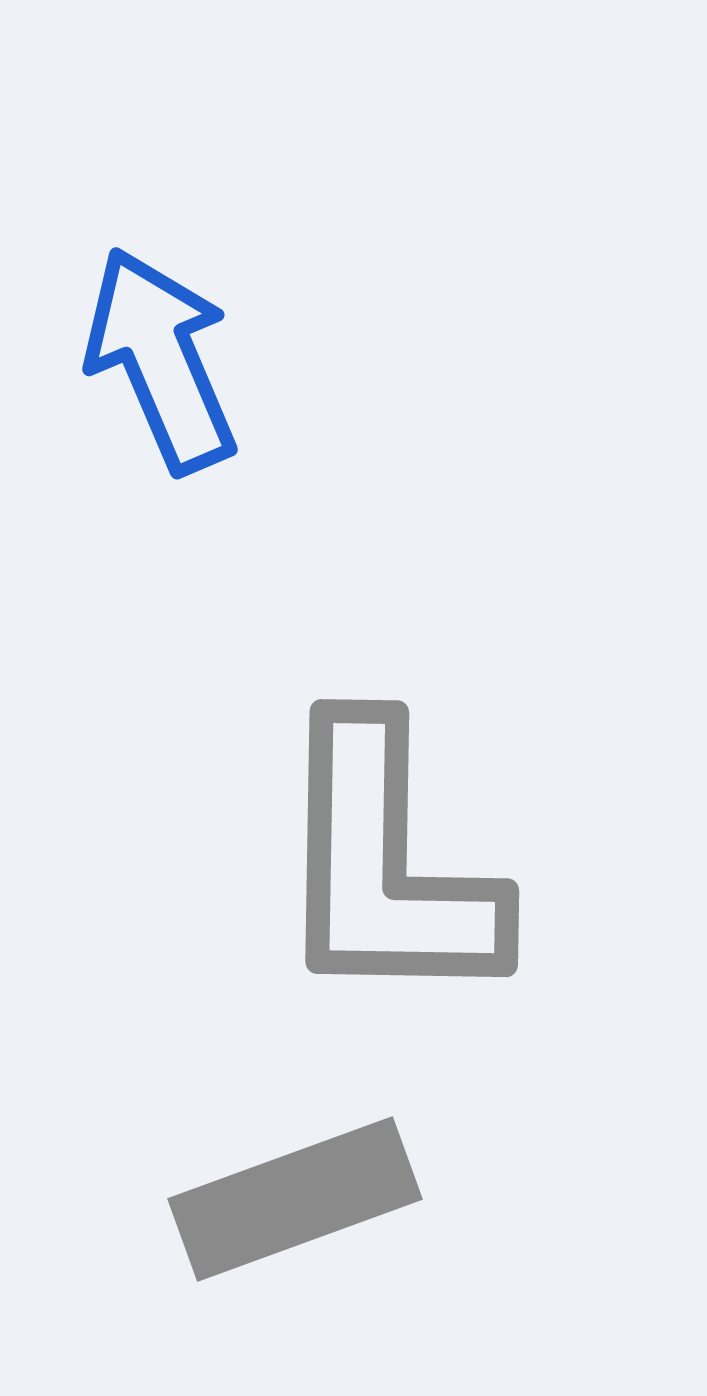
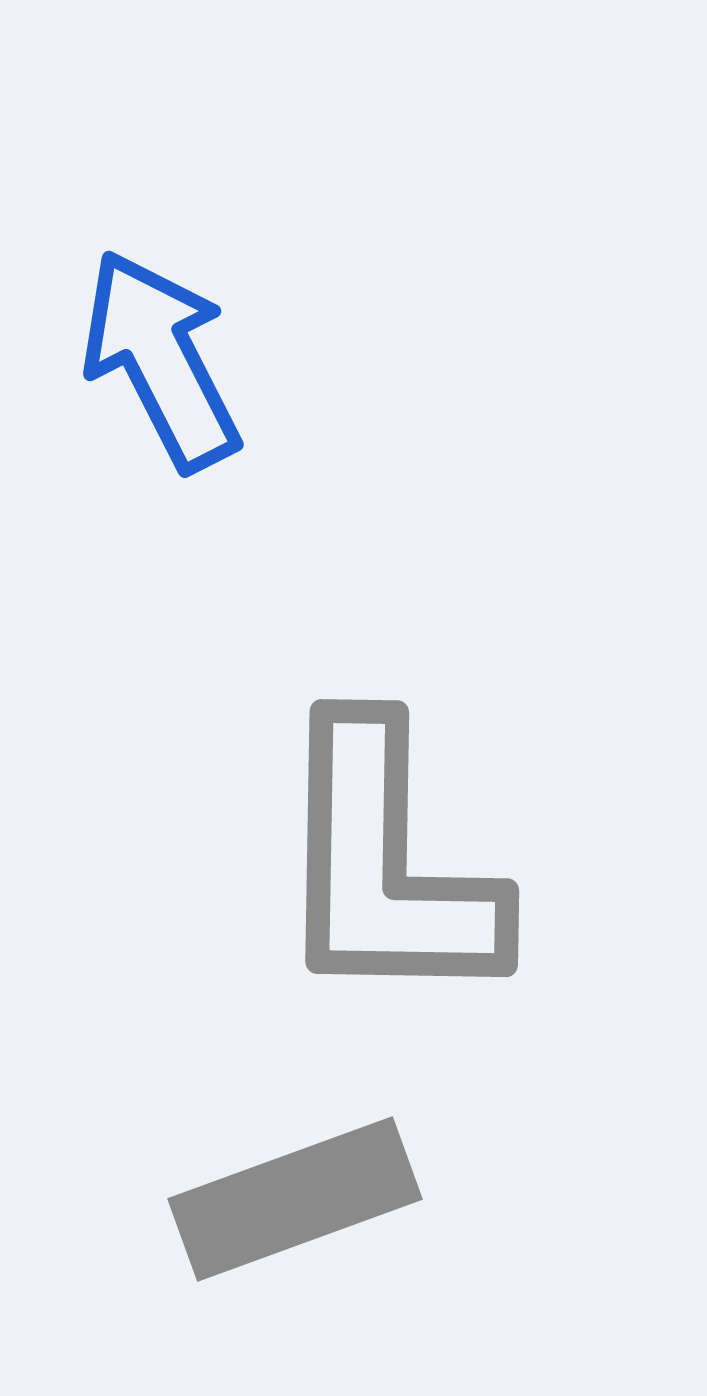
blue arrow: rotated 4 degrees counterclockwise
